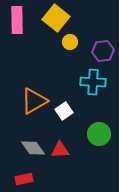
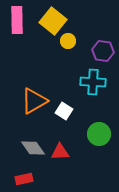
yellow square: moved 3 px left, 3 px down
yellow circle: moved 2 px left, 1 px up
purple hexagon: rotated 15 degrees clockwise
white square: rotated 24 degrees counterclockwise
red triangle: moved 2 px down
